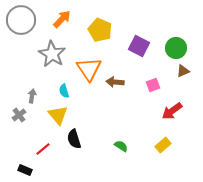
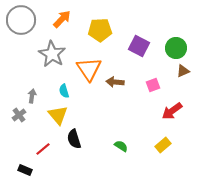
yellow pentagon: rotated 25 degrees counterclockwise
